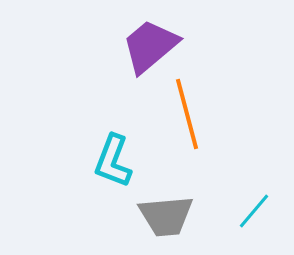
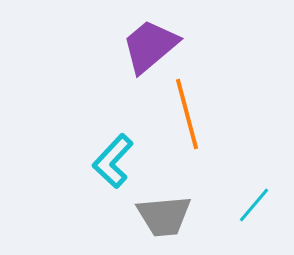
cyan L-shape: rotated 22 degrees clockwise
cyan line: moved 6 px up
gray trapezoid: moved 2 px left
